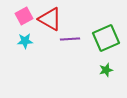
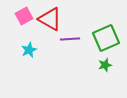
cyan star: moved 4 px right, 9 px down; rotated 21 degrees counterclockwise
green star: moved 1 px left, 5 px up
